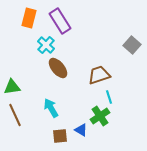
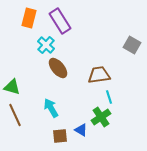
gray square: rotated 12 degrees counterclockwise
brown trapezoid: rotated 10 degrees clockwise
green triangle: rotated 24 degrees clockwise
green cross: moved 1 px right, 1 px down
